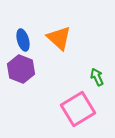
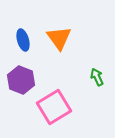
orange triangle: rotated 12 degrees clockwise
purple hexagon: moved 11 px down
pink square: moved 24 px left, 2 px up
